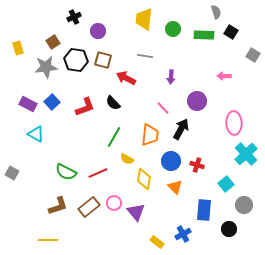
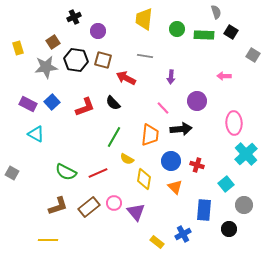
green circle at (173, 29): moved 4 px right
black arrow at (181, 129): rotated 55 degrees clockwise
